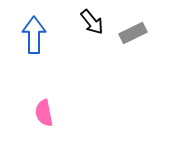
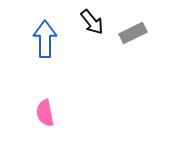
blue arrow: moved 11 px right, 4 px down
pink semicircle: moved 1 px right
